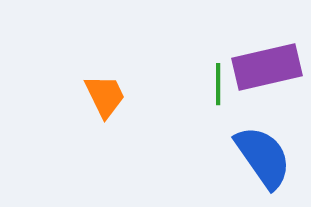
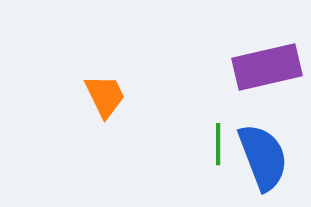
green line: moved 60 px down
blue semicircle: rotated 14 degrees clockwise
